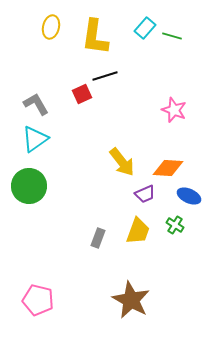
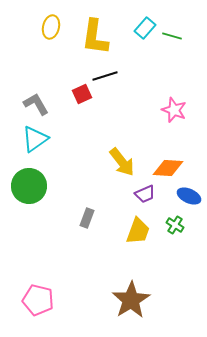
gray rectangle: moved 11 px left, 20 px up
brown star: rotated 12 degrees clockwise
